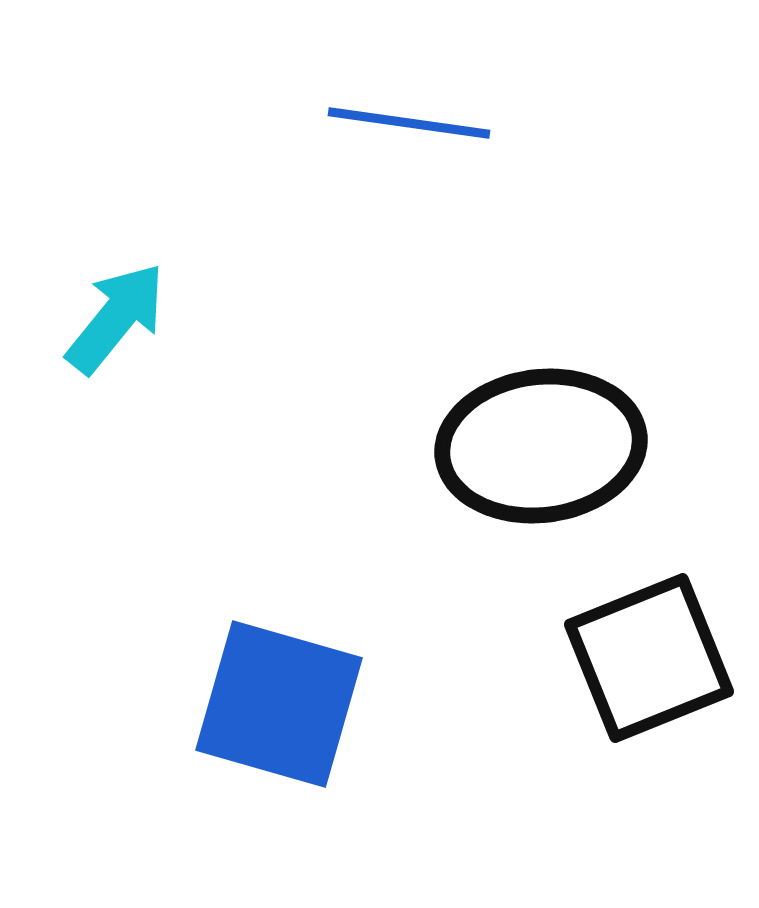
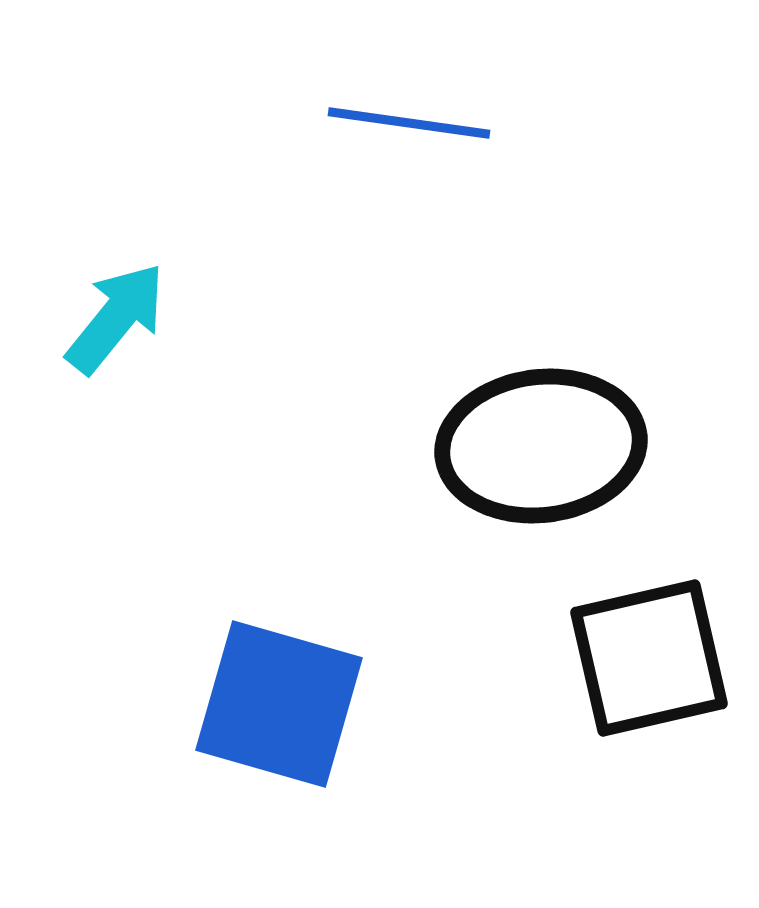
black square: rotated 9 degrees clockwise
